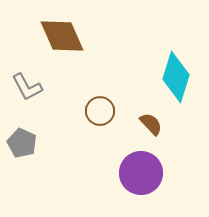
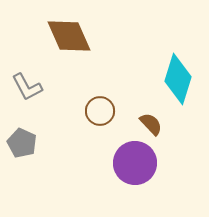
brown diamond: moved 7 px right
cyan diamond: moved 2 px right, 2 px down
purple circle: moved 6 px left, 10 px up
